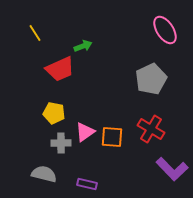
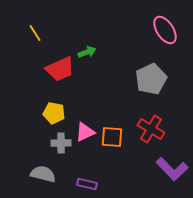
green arrow: moved 4 px right, 6 px down
pink triangle: rotated 10 degrees clockwise
gray semicircle: moved 1 px left
